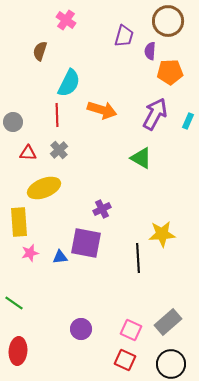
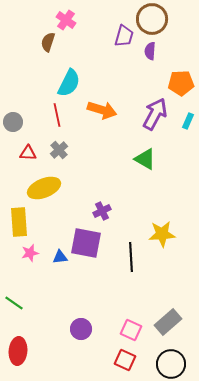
brown circle: moved 16 px left, 2 px up
brown semicircle: moved 8 px right, 9 px up
orange pentagon: moved 11 px right, 11 px down
red line: rotated 10 degrees counterclockwise
green triangle: moved 4 px right, 1 px down
purple cross: moved 2 px down
black line: moved 7 px left, 1 px up
